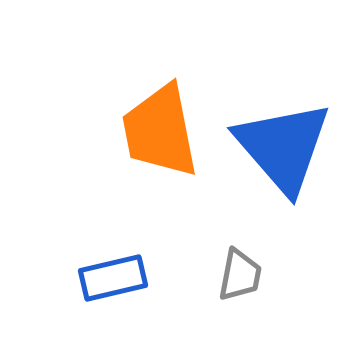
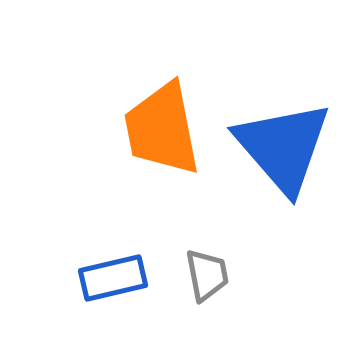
orange trapezoid: moved 2 px right, 2 px up
gray trapezoid: moved 33 px left; rotated 22 degrees counterclockwise
